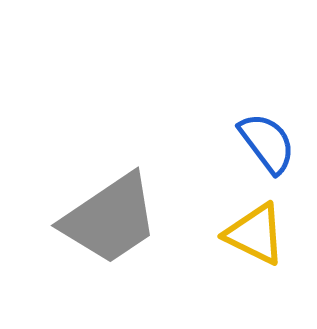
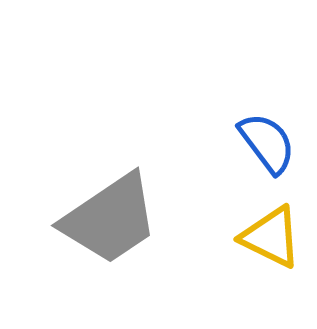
yellow triangle: moved 16 px right, 3 px down
